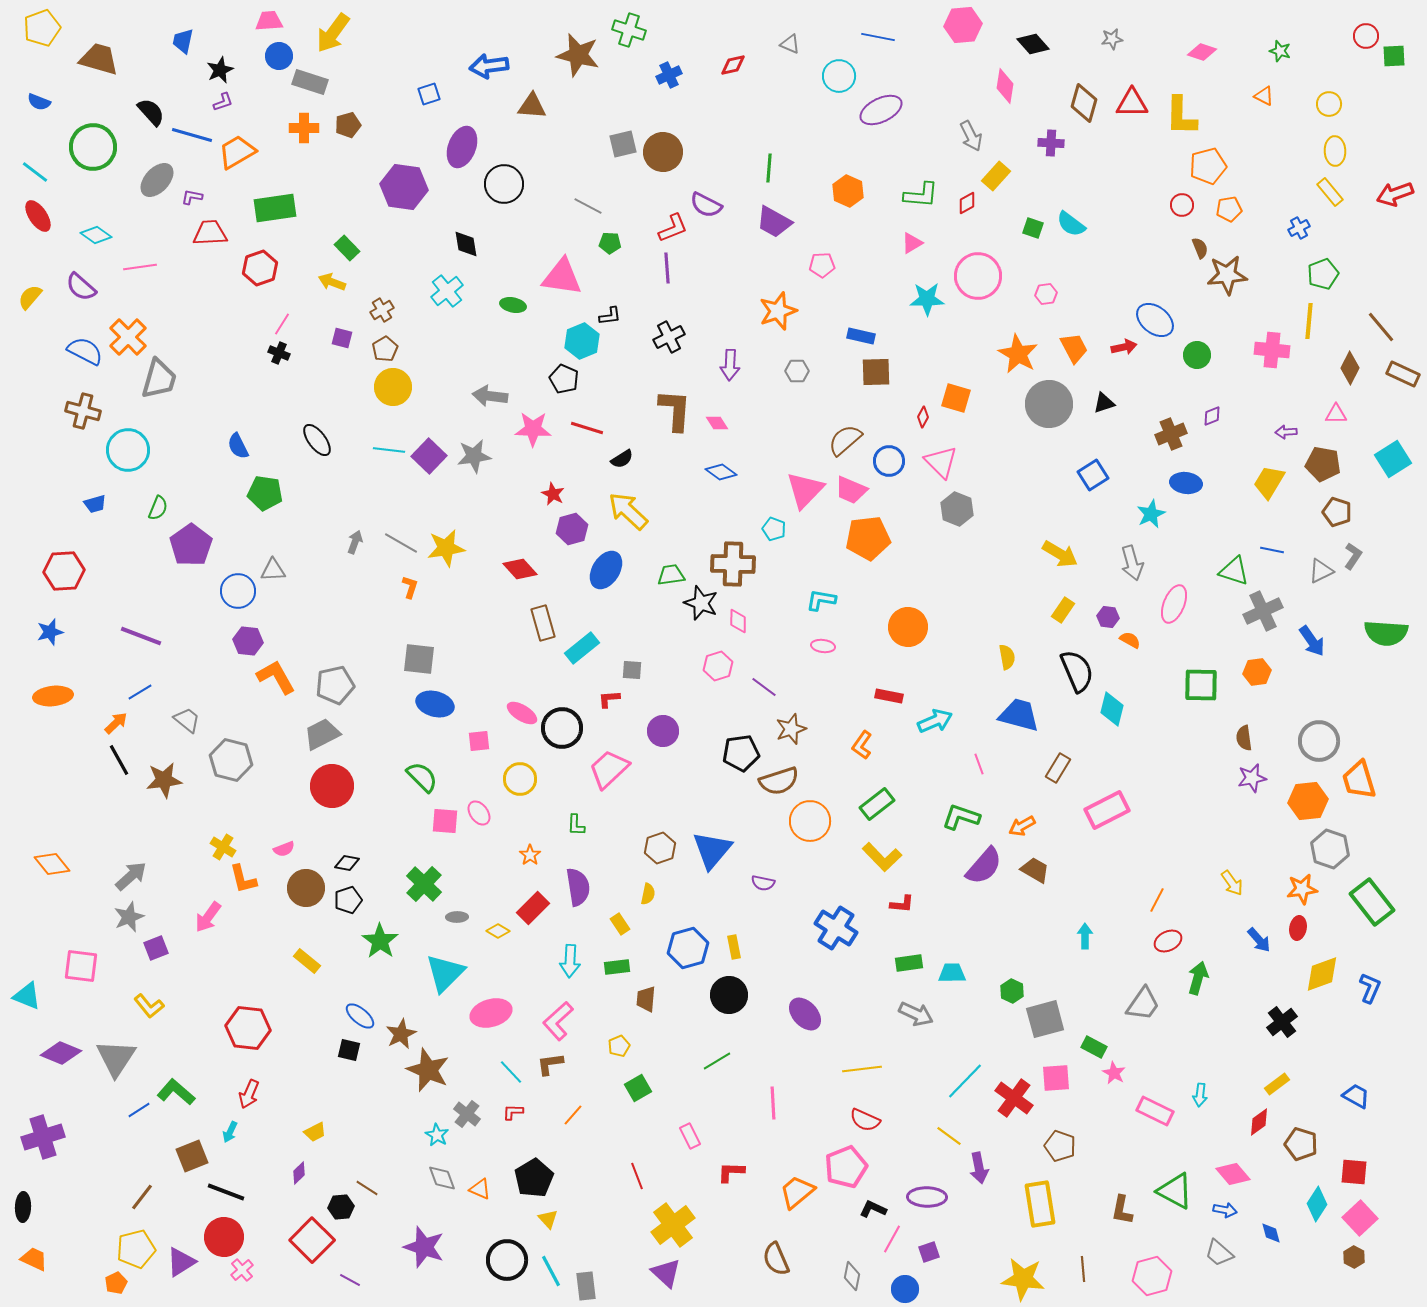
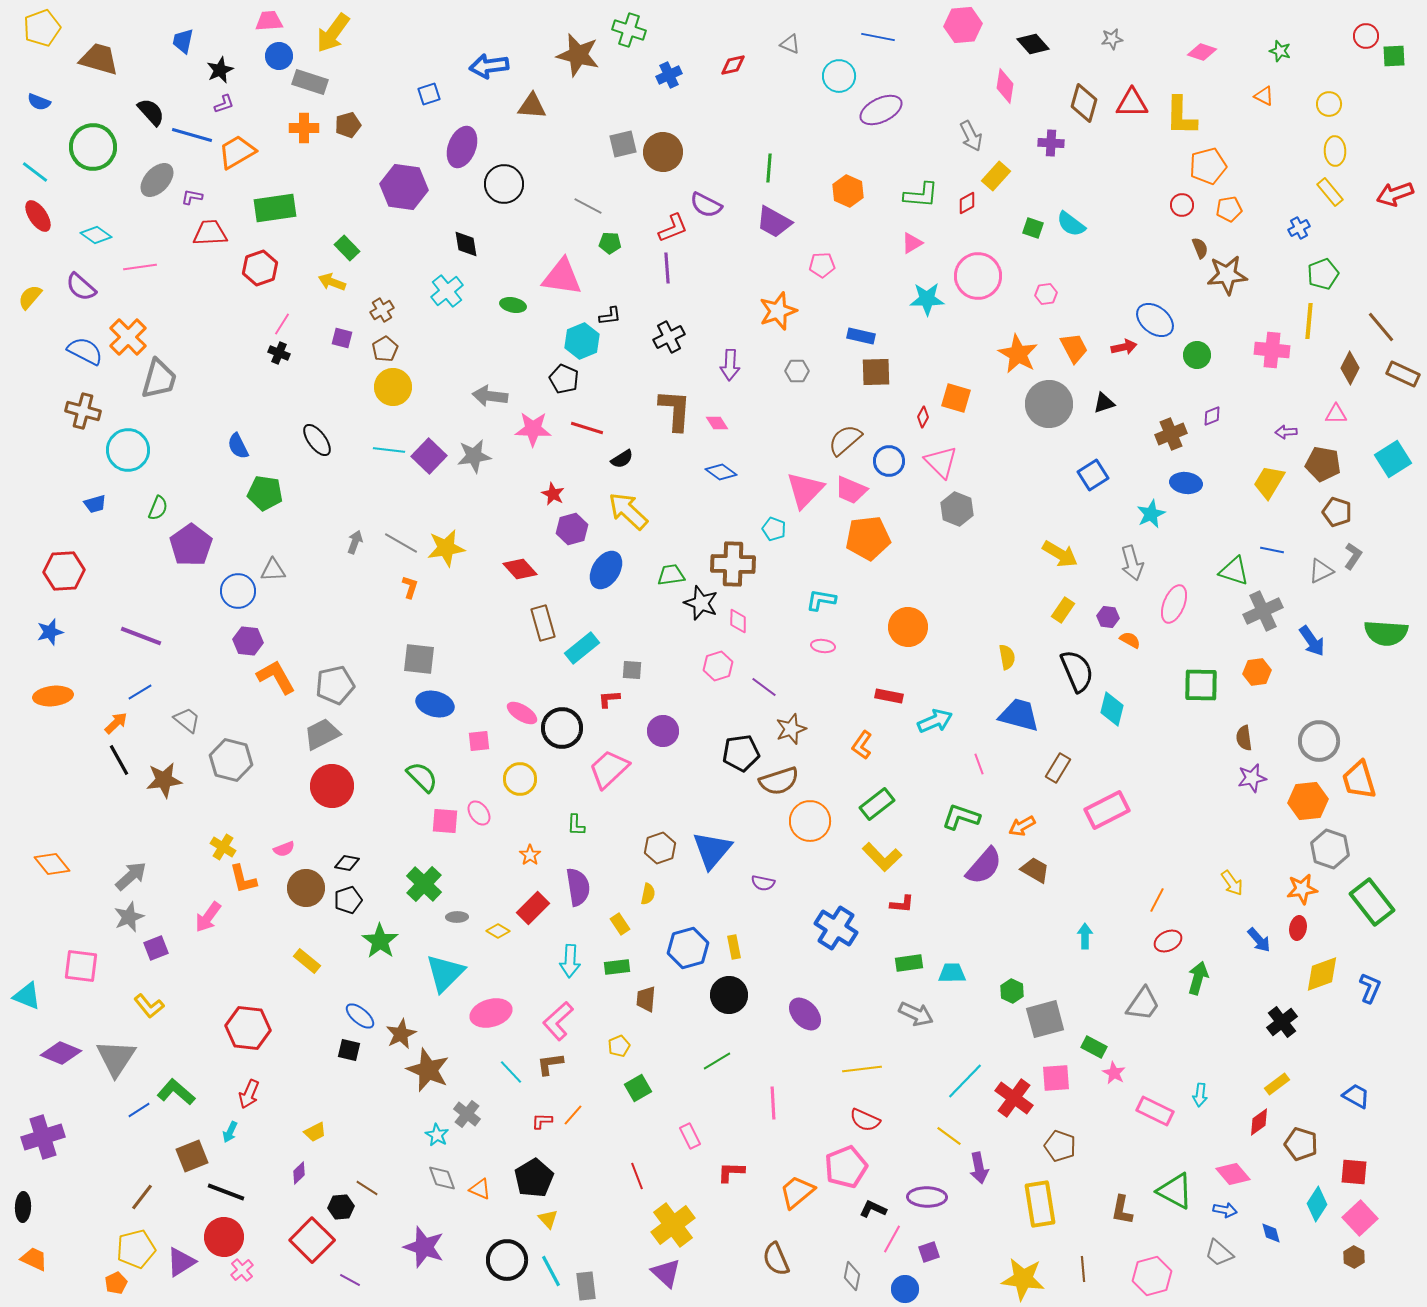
purple L-shape at (223, 102): moved 1 px right, 2 px down
red L-shape at (513, 1112): moved 29 px right, 9 px down
